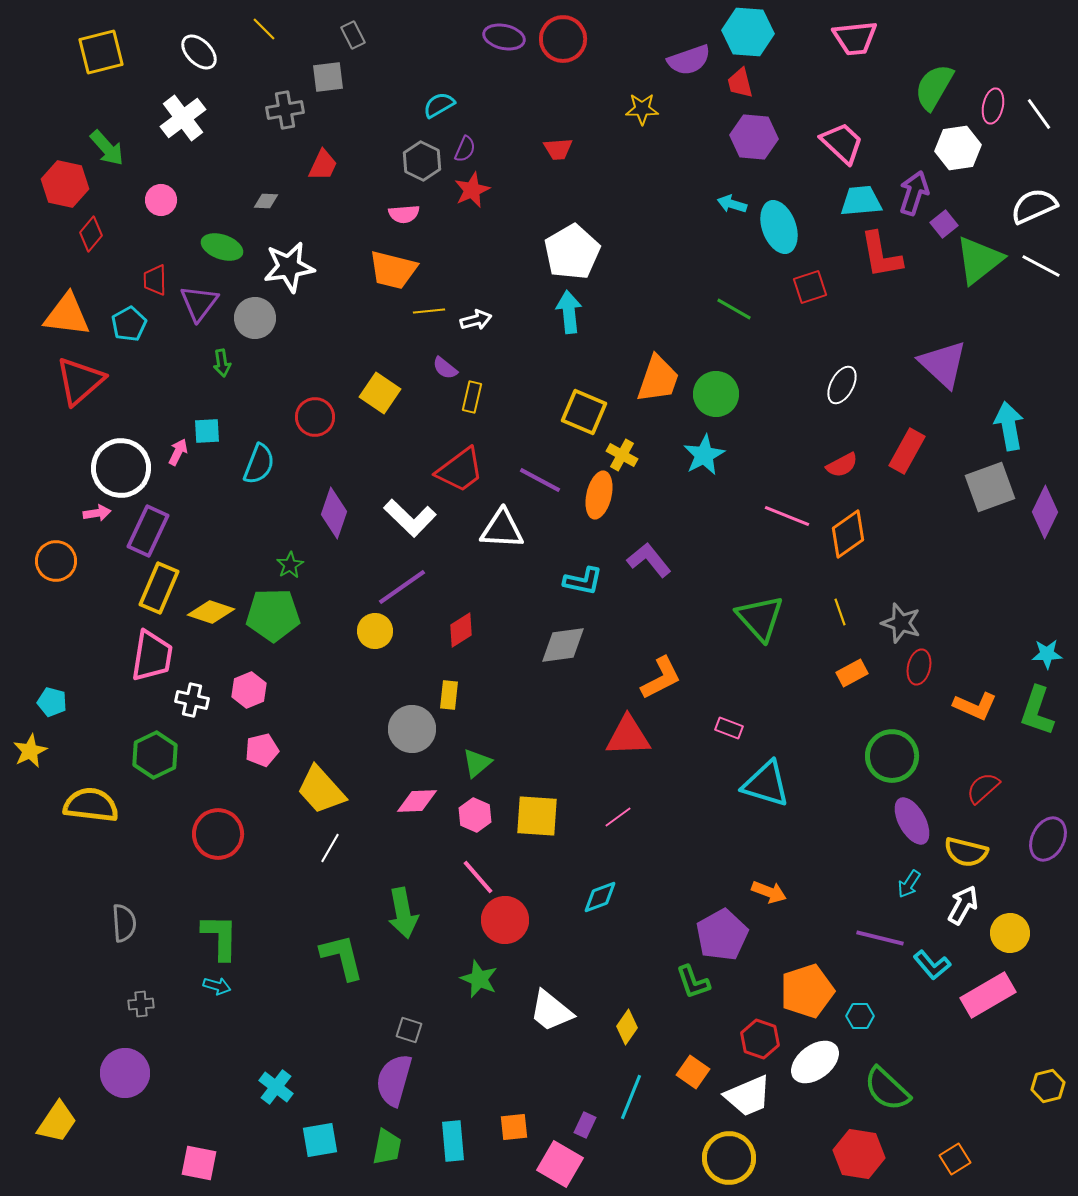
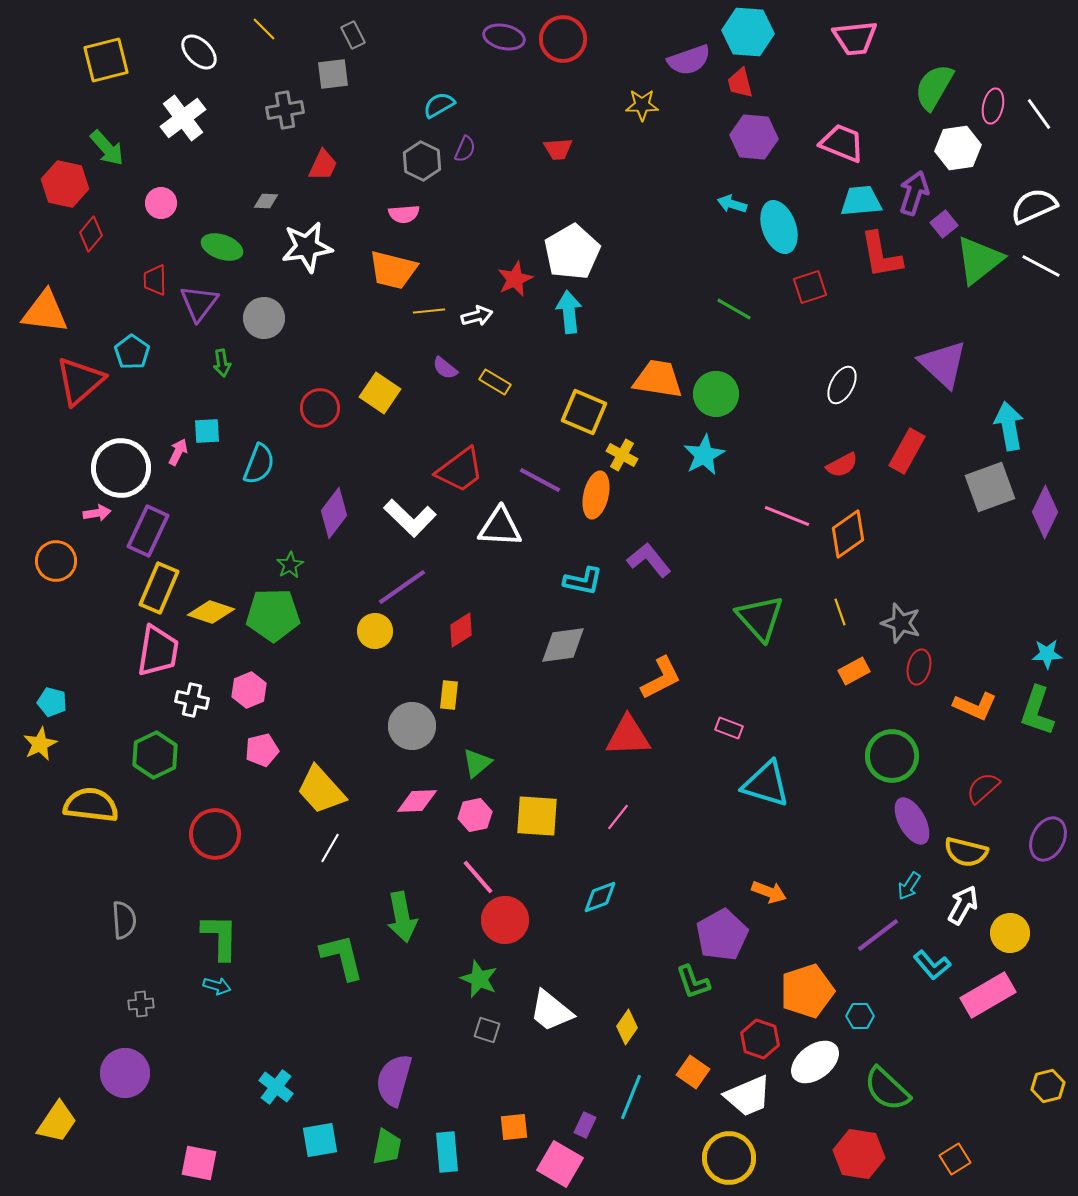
yellow square at (101, 52): moved 5 px right, 8 px down
gray square at (328, 77): moved 5 px right, 3 px up
yellow star at (642, 109): moved 4 px up
pink trapezoid at (842, 143): rotated 21 degrees counterclockwise
red star at (472, 190): moved 43 px right, 89 px down
pink circle at (161, 200): moved 3 px down
white star at (289, 267): moved 18 px right, 20 px up
orange triangle at (67, 315): moved 22 px left, 3 px up
gray circle at (255, 318): moved 9 px right
white arrow at (476, 320): moved 1 px right, 4 px up
cyan pentagon at (129, 324): moved 3 px right, 28 px down; rotated 8 degrees counterclockwise
orange trapezoid at (658, 379): rotated 100 degrees counterclockwise
yellow rectangle at (472, 397): moved 23 px right, 15 px up; rotated 72 degrees counterclockwise
red circle at (315, 417): moved 5 px right, 9 px up
orange ellipse at (599, 495): moved 3 px left
purple diamond at (334, 513): rotated 18 degrees clockwise
white triangle at (502, 529): moved 2 px left, 2 px up
pink trapezoid at (152, 656): moved 6 px right, 5 px up
orange rectangle at (852, 673): moved 2 px right, 2 px up
gray circle at (412, 729): moved 3 px up
yellow star at (30, 751): moved 10 px right, 7 px up
pink hexagon at (475, 815): rotated 24 degrees clockwise
pink line at (618, 817): rotated 16 degrees counterclockwise
red circle at (218, 834): moved 3 px left
cyan arrow at (909, 884): moved 2 px down
green arrow at (403, 913): moved 1 px left, 4 px down
gray semicircle at (124, 923): moved 3 px up
purple line at (880, 938): moved 2 px left, 3 px up; rotated 51 degrees counterclockwise
gray square at (409, 1030): moved 78 px right
cyan rectangle at (453, 1141): moved 6 px left, 11 px down
